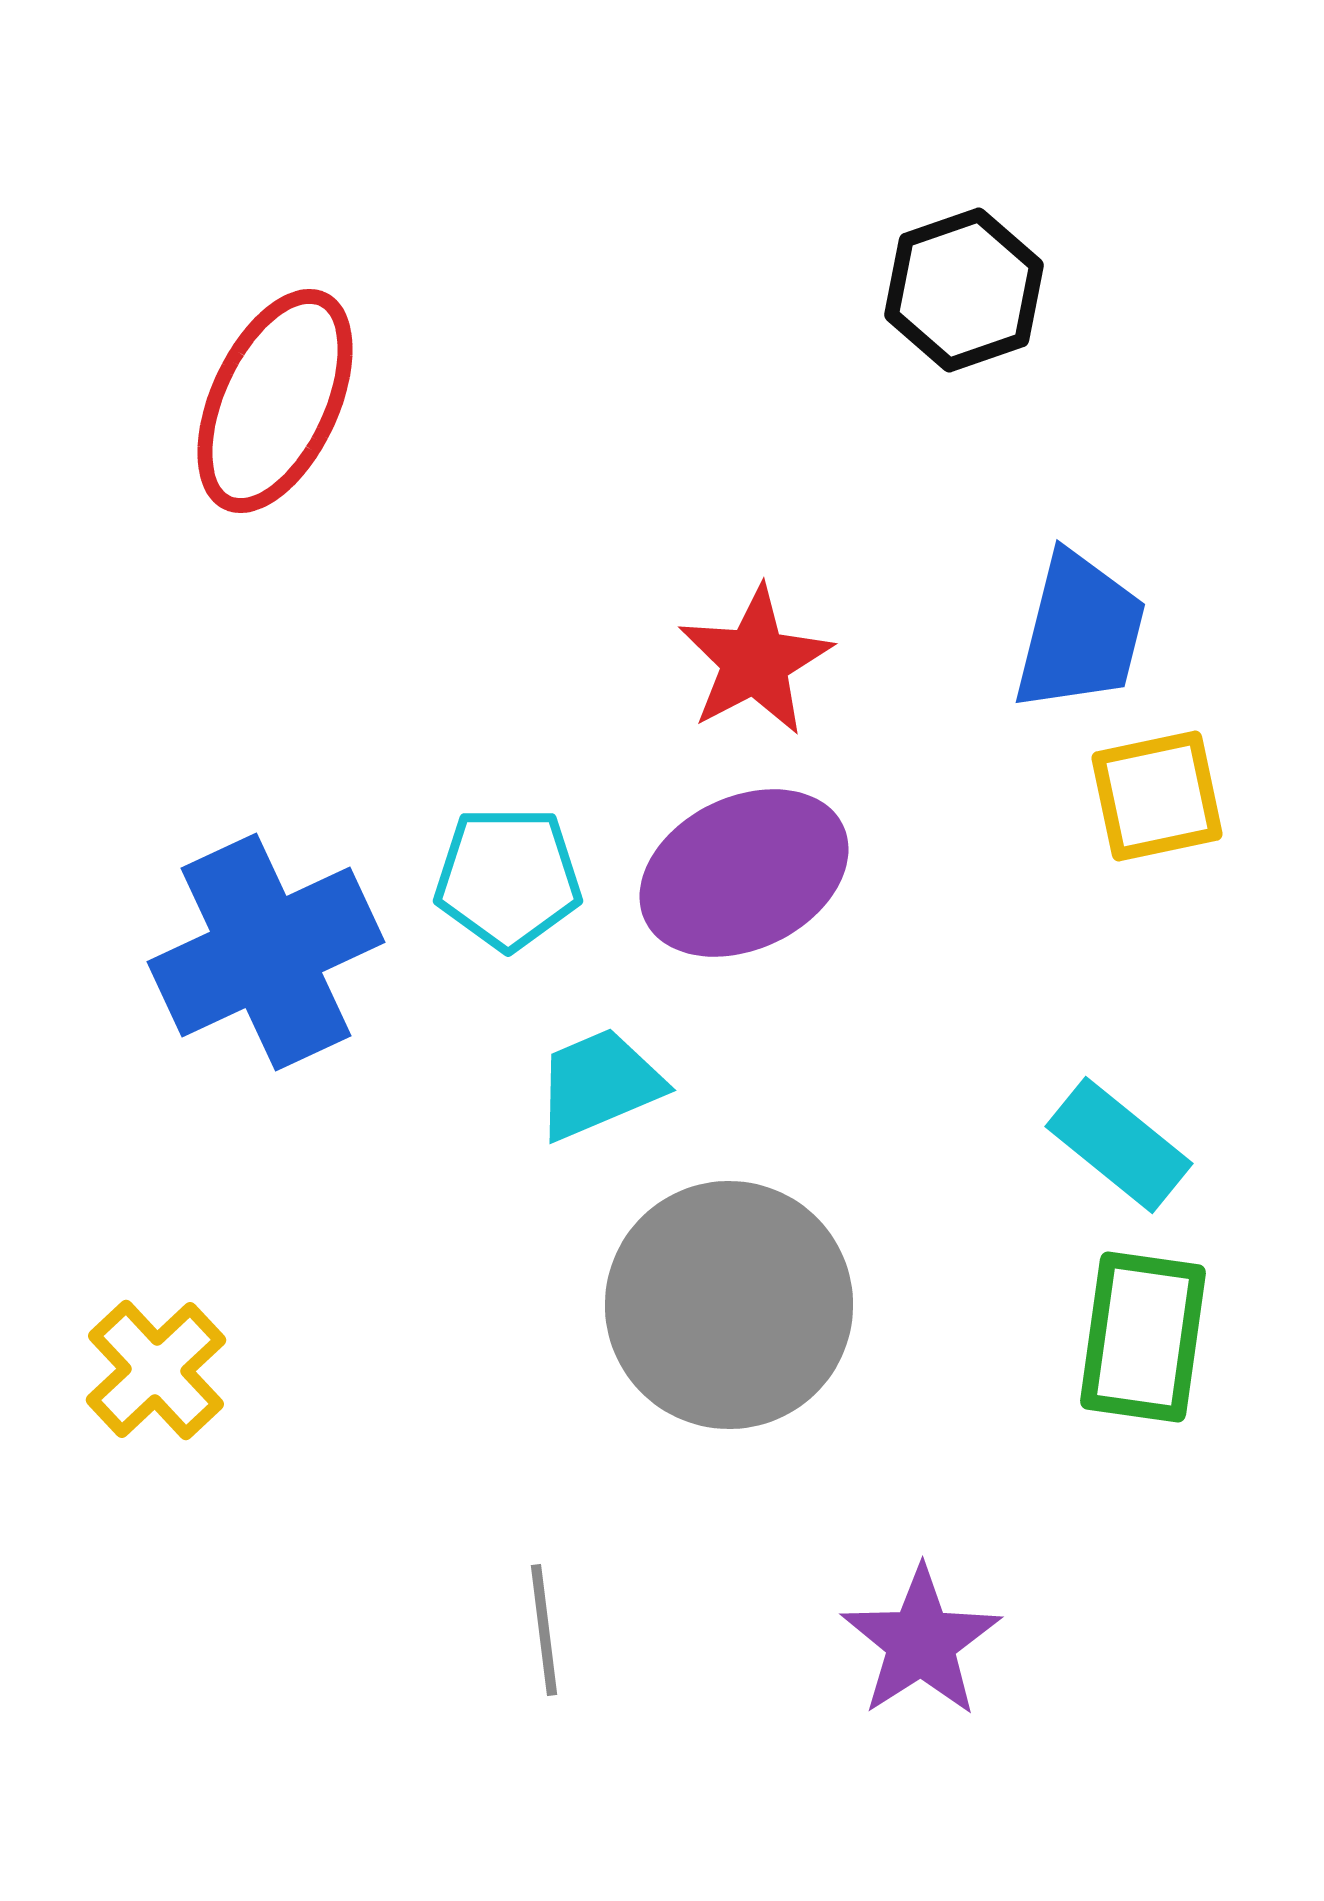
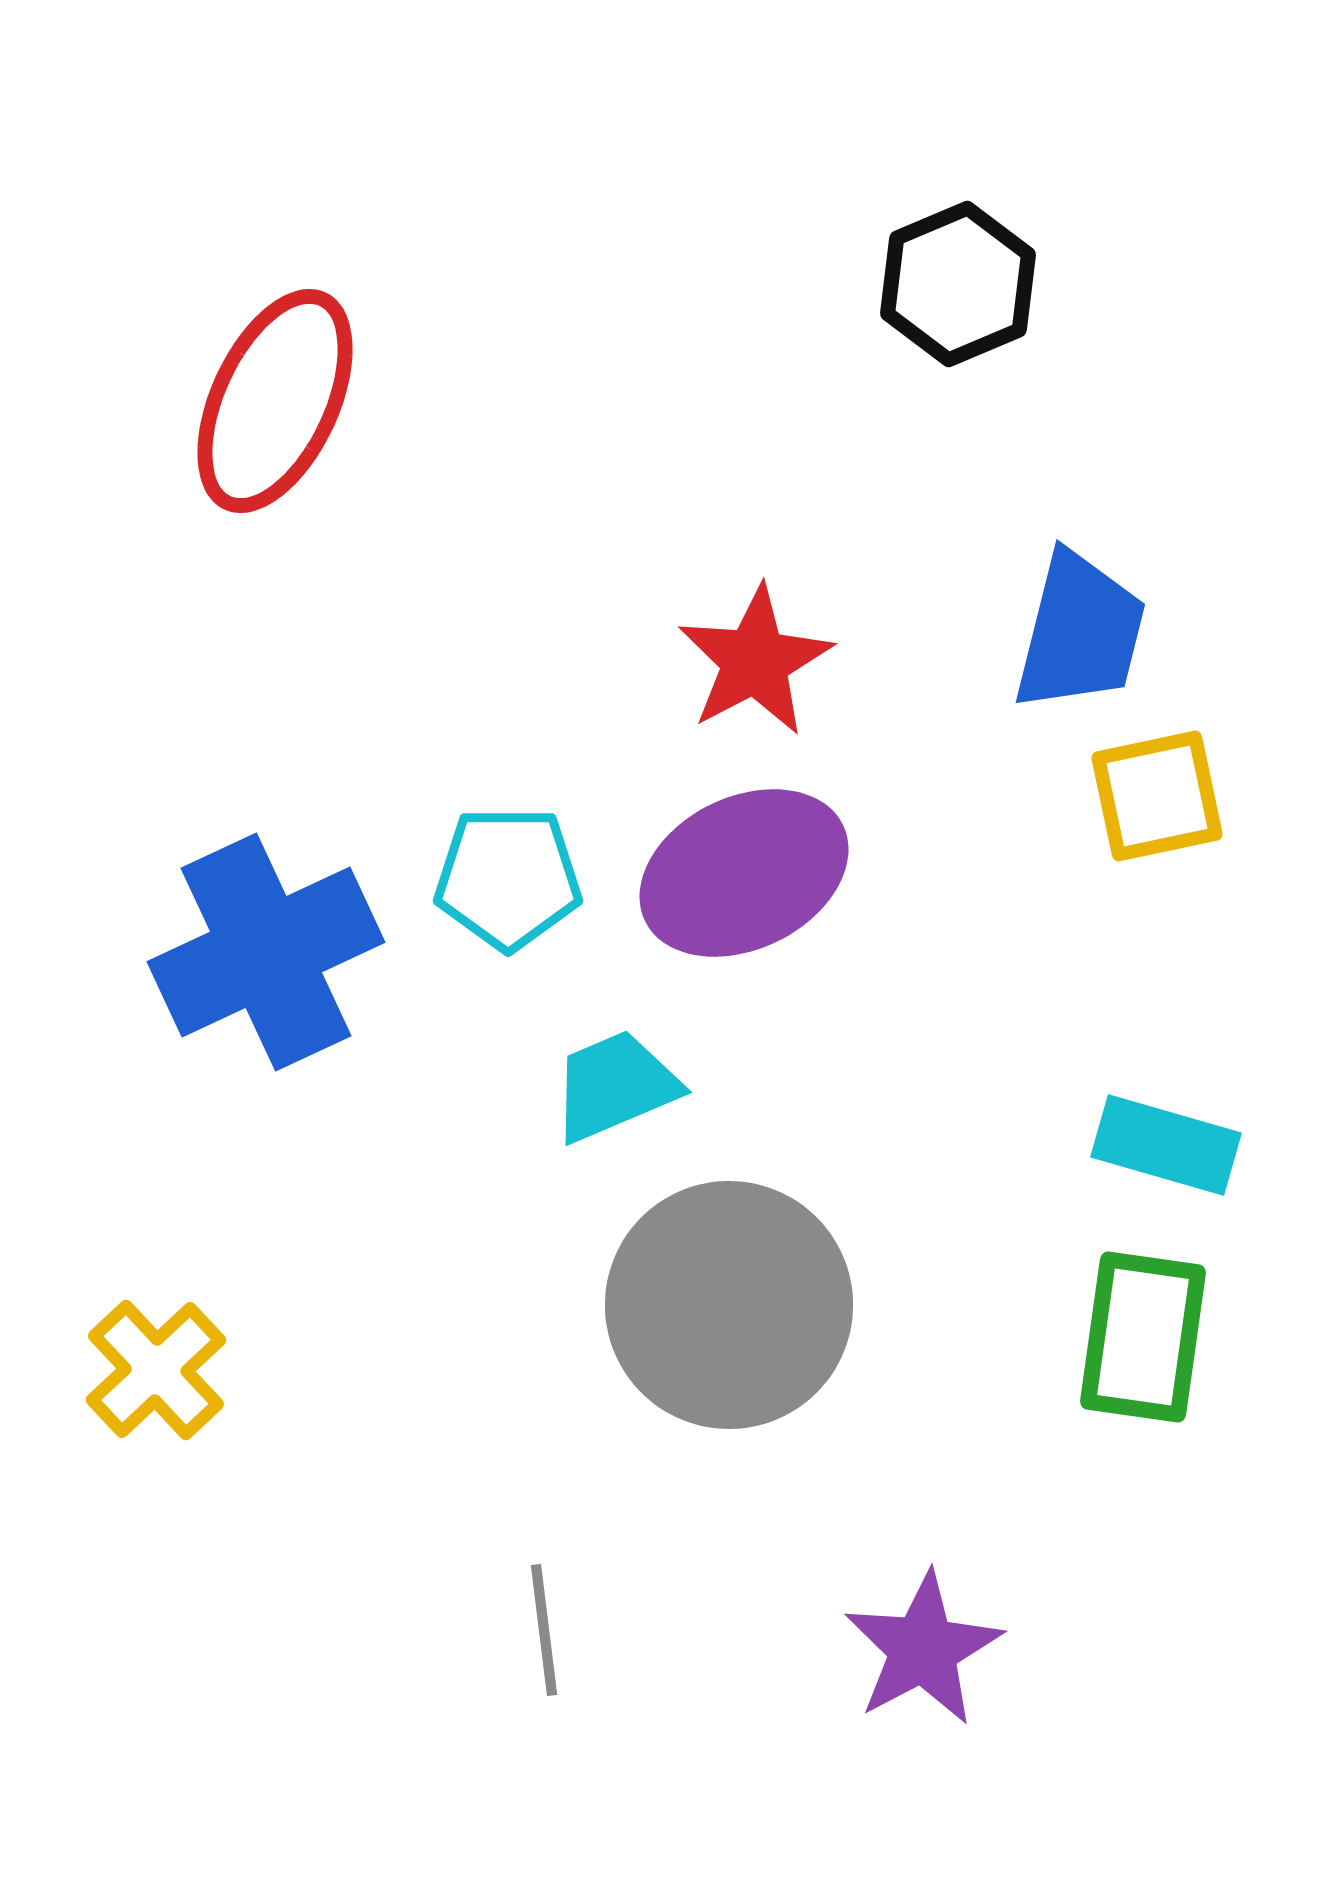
black hexagon: moved 6 px left, 6 px up; rotated 4 degrees counterclockwise
cyan trapezoid: moved 16 px right, 2 px down
cyan rectangle: moved 47 px right; rotated 23 degrees counterclockwise
purple star: moved 2 px right, 7 px down; rotated 5 degrees clockwise
